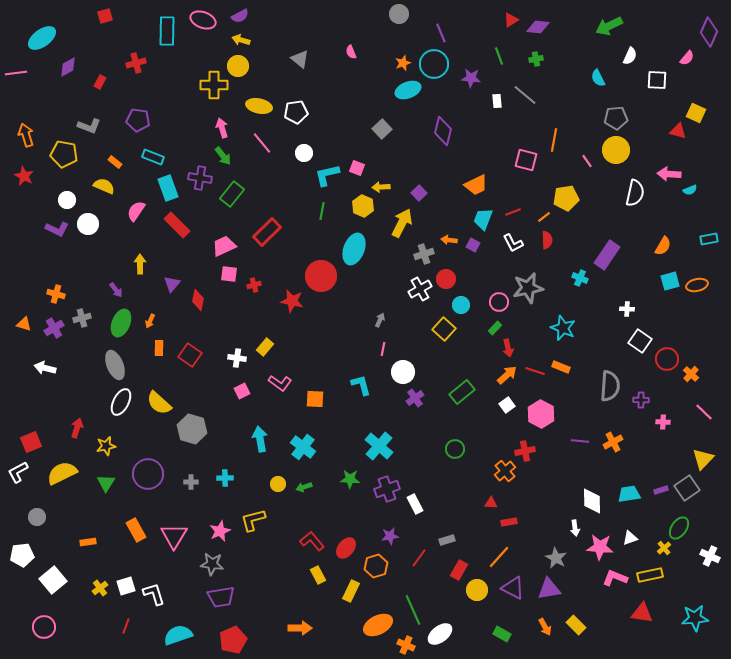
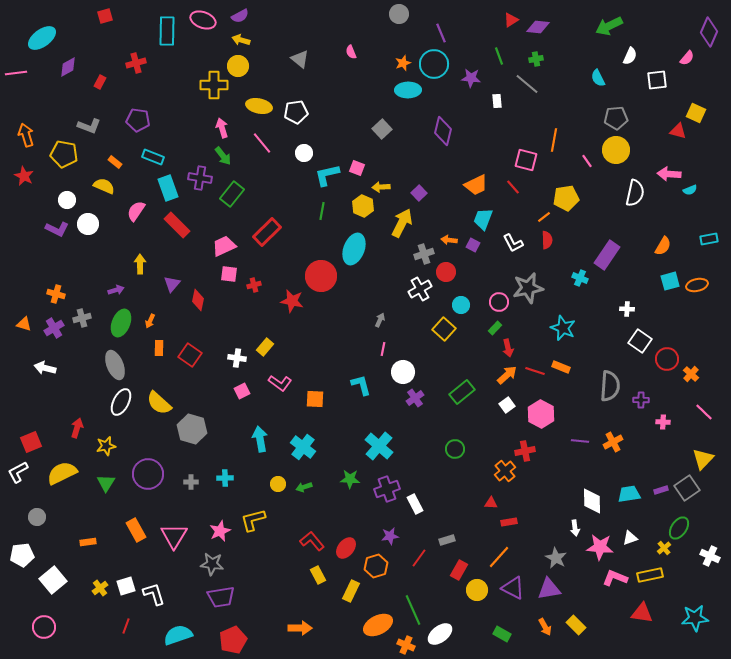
white square at (657, 80): rotated 10 degrees counterclockwise
cyan ellipse at (408, 90): rotated 20 degrees clockwise
gray line at (525, 95): moved 2 px right, 11 px up
red line at (513, 212): moved 25 px up; rotated 70 degrees clockwise
red circle at (446, 279): moved 7 px up
purple arrow at (116, 290): rotated 70 degrees counterclockwise
